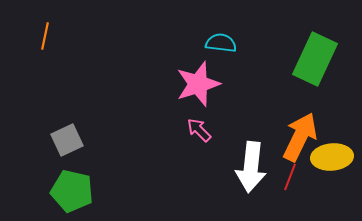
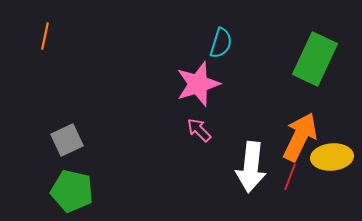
cyan semicircle: rotated 100 degrees clockwise
